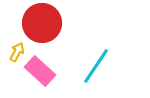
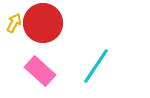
red circle: moved 1 px right
yellow arrow: moved 3 px left, 29 px up
